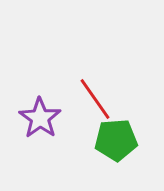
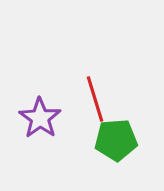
red line: rotated 18 degrees clockwise
